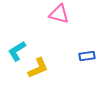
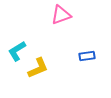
pink triangle: moved 2 px right, 1 px down; rotated 35 degrees counterclockwise
